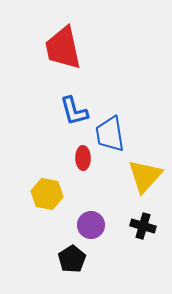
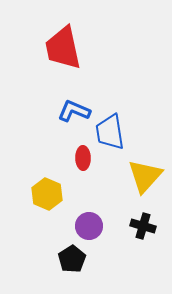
blue L-shape: rotated 128 degrees clockwise
blue trapezoid: moved 2 px up
yellow hexagon: rotated 12 degrees clockwise
purple circle: moved 2 px left, 1 px down
